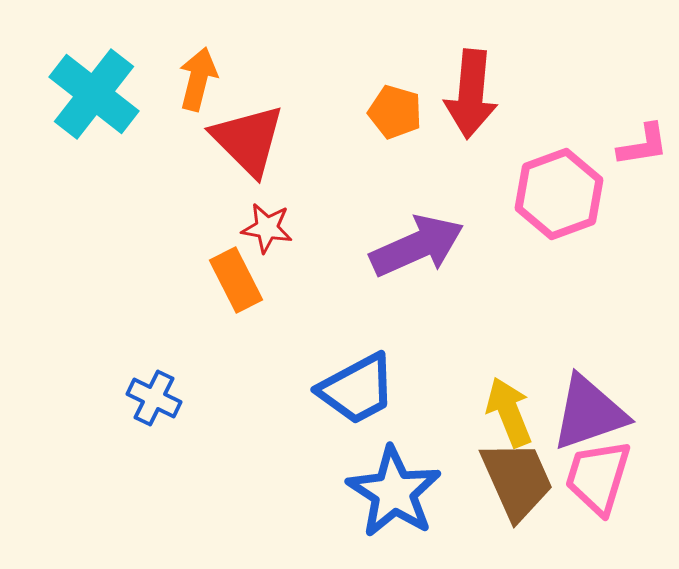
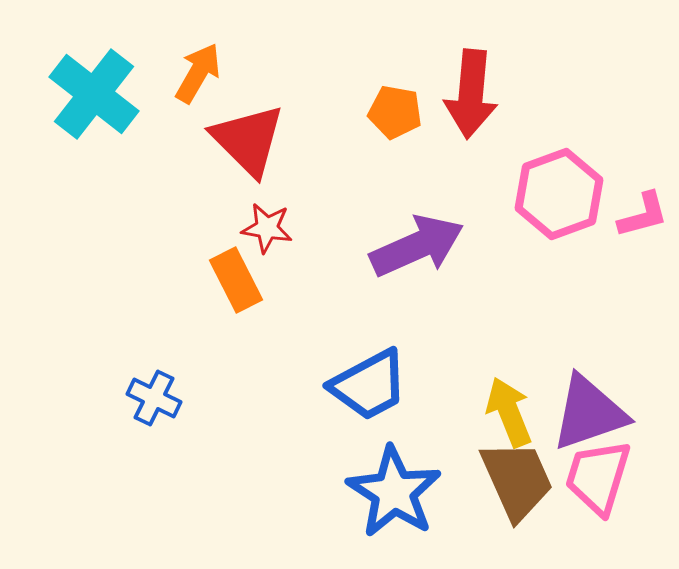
orange arrow: moved 6 px up; rotated 16 degrees clockwise
orange pentagon: rotated 6 degrees counterclockwise
pink L-shape: moved 70 px down; rotated 6 degrees counterclockwise
blue trapezoid: moved 12 px right, 4 px up
